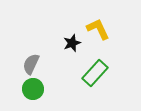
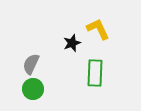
green rectangle: rotated 40 degrees counterclockwise
